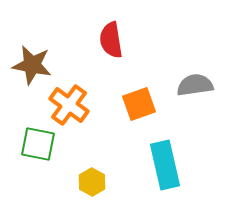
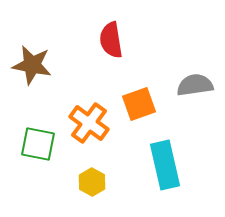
orange cross: moved 20 px right, 18 px down
